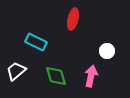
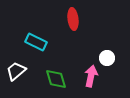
red ellipse: rotated 20 degrees counterclockwise
white circle: moved 7 px down
green diamond: moved 3 px down
